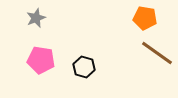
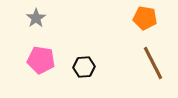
gray star: rotated 12 degrees counterclockwise
brown line: moved 4 px left, 10 px down; rotated 28 degrees clockwise
black hexagon: rotated 20 degrees counterclockwise
